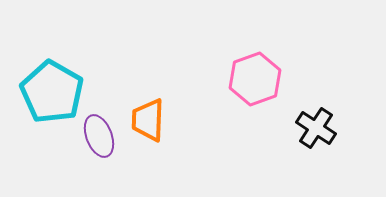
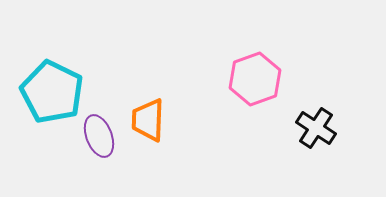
cyan pentagon: rotated 4 degrees counterclockwise
